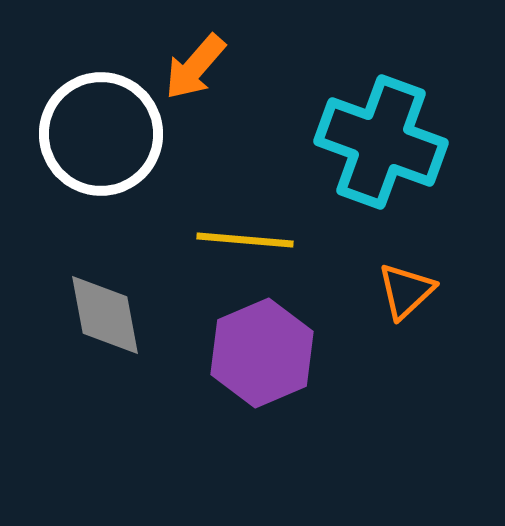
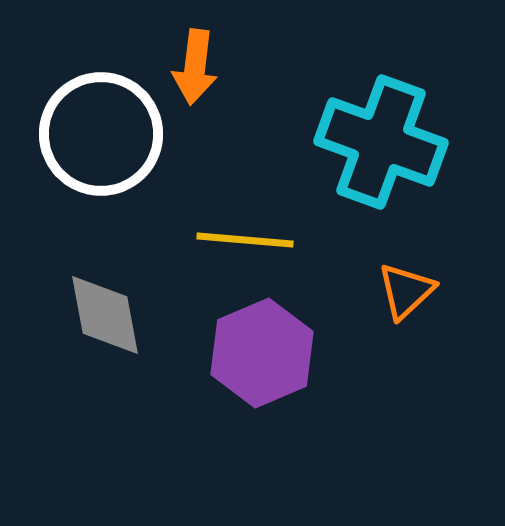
orange arrow: rotated 34 degrees counterclockwise
